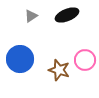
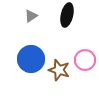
black ellipse: rotated 55 degrees counterclockwise
blue circle: moved 11 px right
